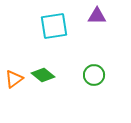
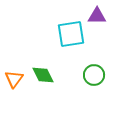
cyan square: moved 17 px right, 8 px down
green diamond: rotated 25 degrees clockwise
orange triangle: rotated 18 degrees counterclockwise
